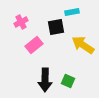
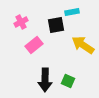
black square: moved 2 px up
